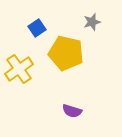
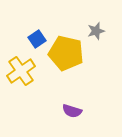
gray star: moved 4 px right, 9 px down
blue square: moved 11 px down
yellow cross: moved 2 px right, 2 px down
